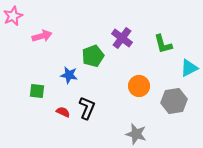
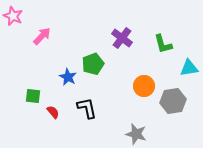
pink star: rotated 24 degrees counterclockwise
pink arrow: rotated 30 degrees counterclockwise
green pentagon: moved 8 px down
cyan triangle: rotated 18 degrees clockwise
blue star: moved 1 px left, 2 px down; rotated 18 degrees clockwise
orange circle: moved 5 px right
green square: moved 4 px left, 5 px down
gray hexagon: moved 1 px left
black L-shape: rotated 35 degrees counterclockwise
red semicircle: moved 10 px left; rotated 24 degrees clockwise
